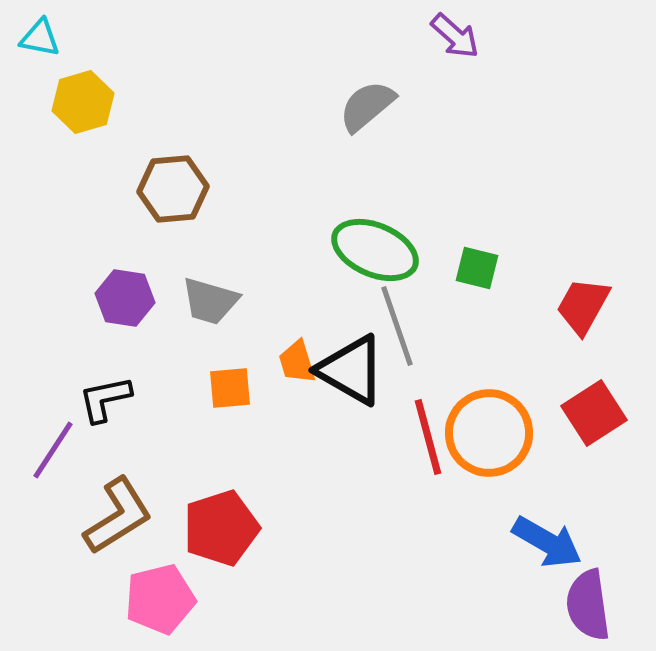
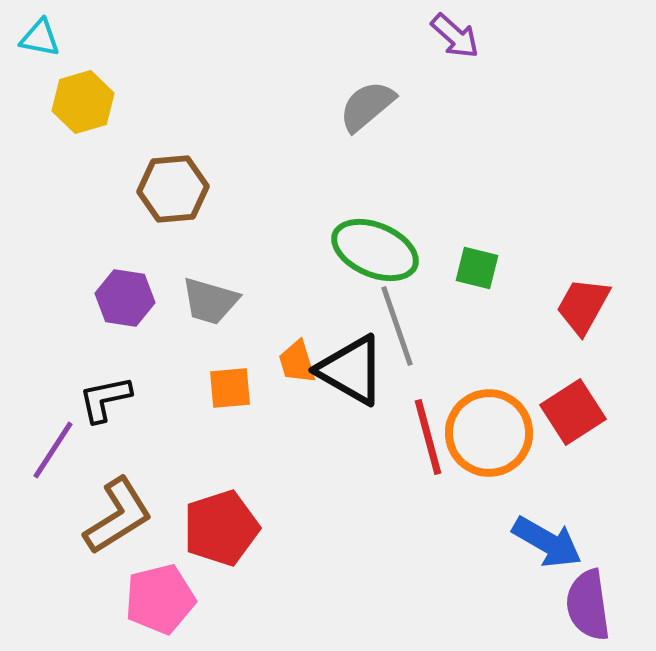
red square: moved 21 px left, 1 px up
